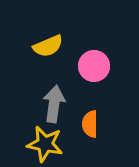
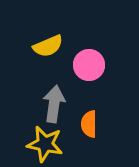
pink circle: moved 5 px left, 1 px up
orange semicircle: moved 1 px left
